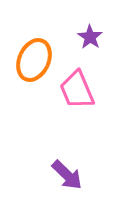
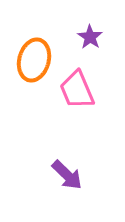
orange ellipse: rotated 9 degrees counterclockwise
